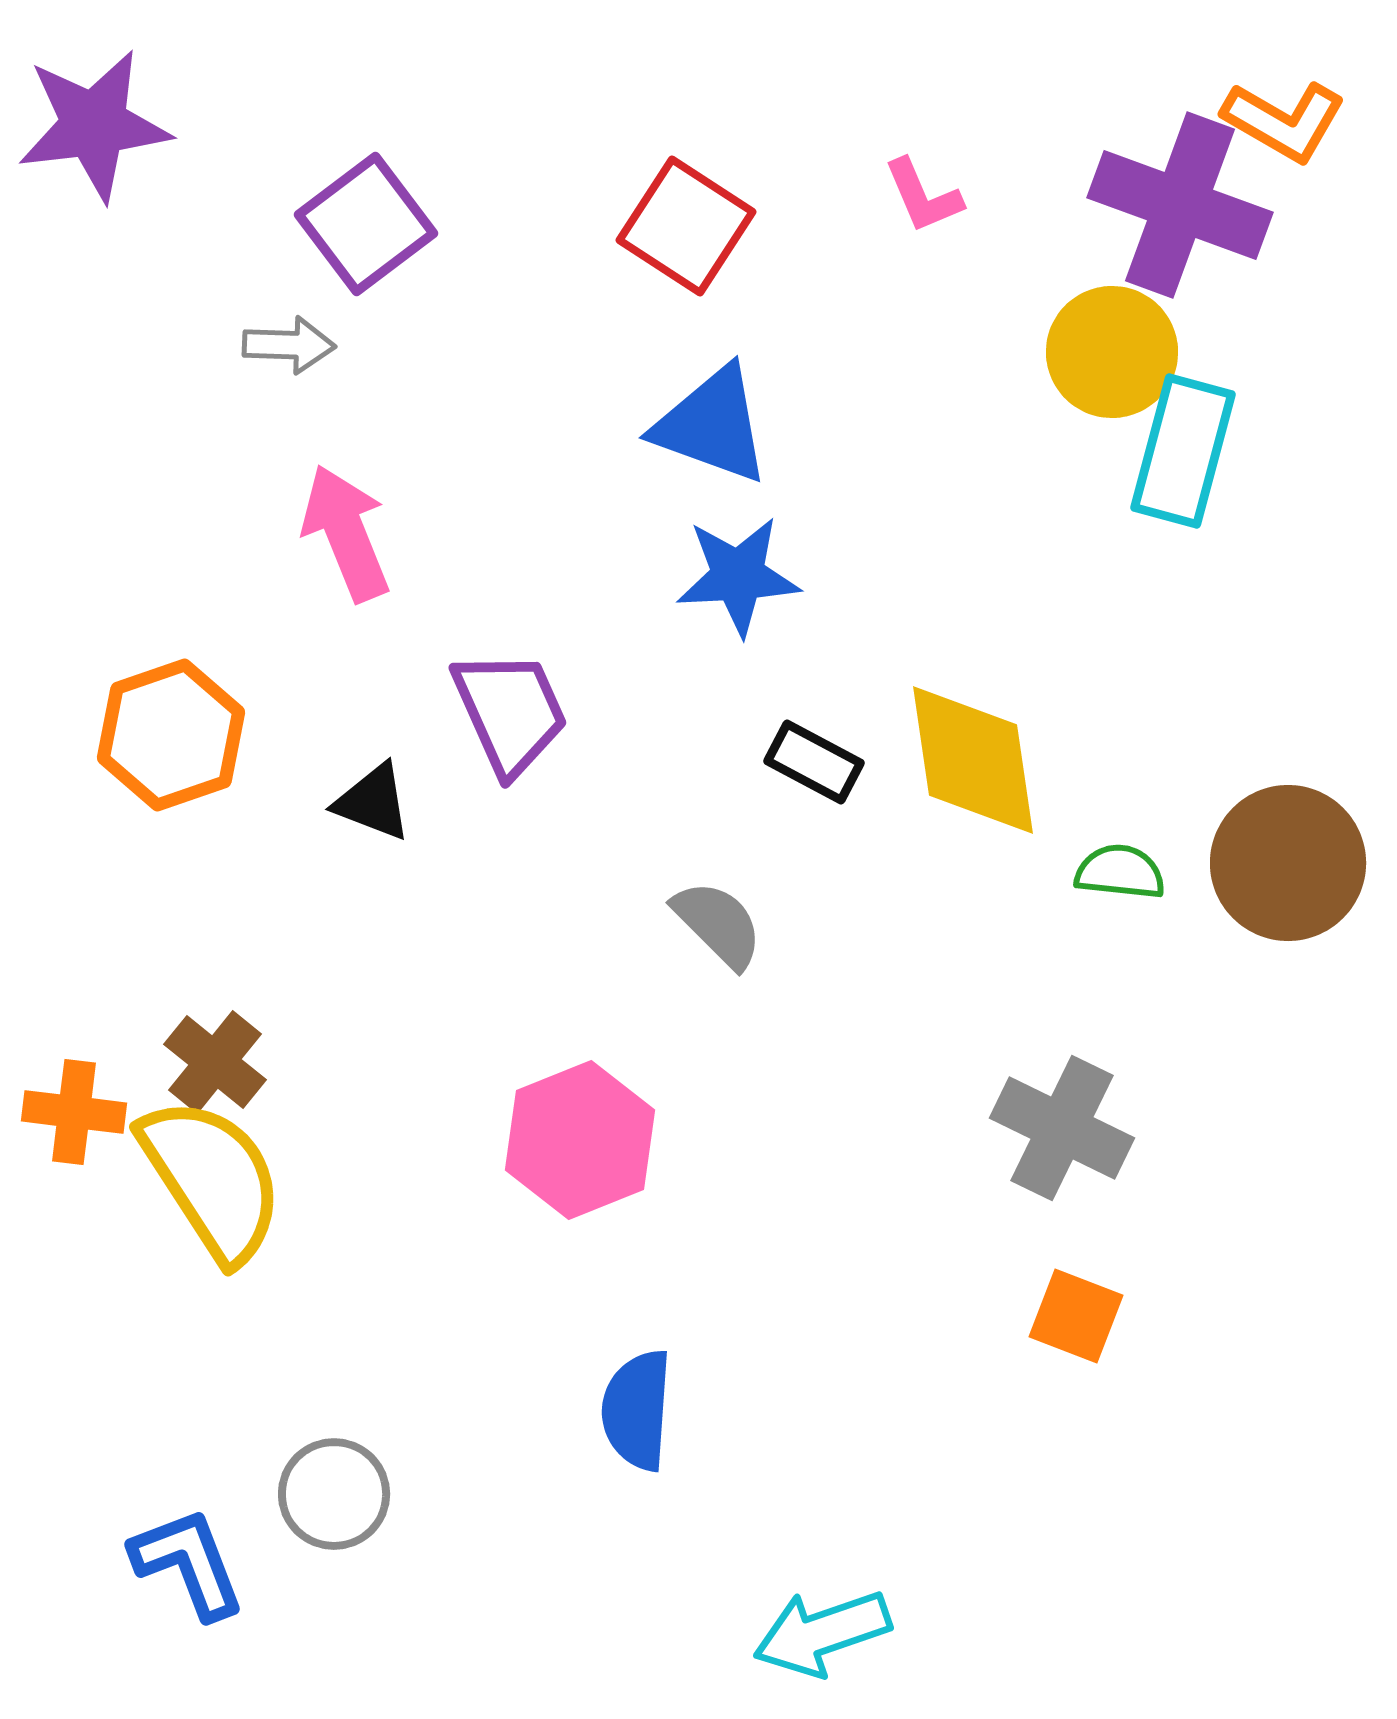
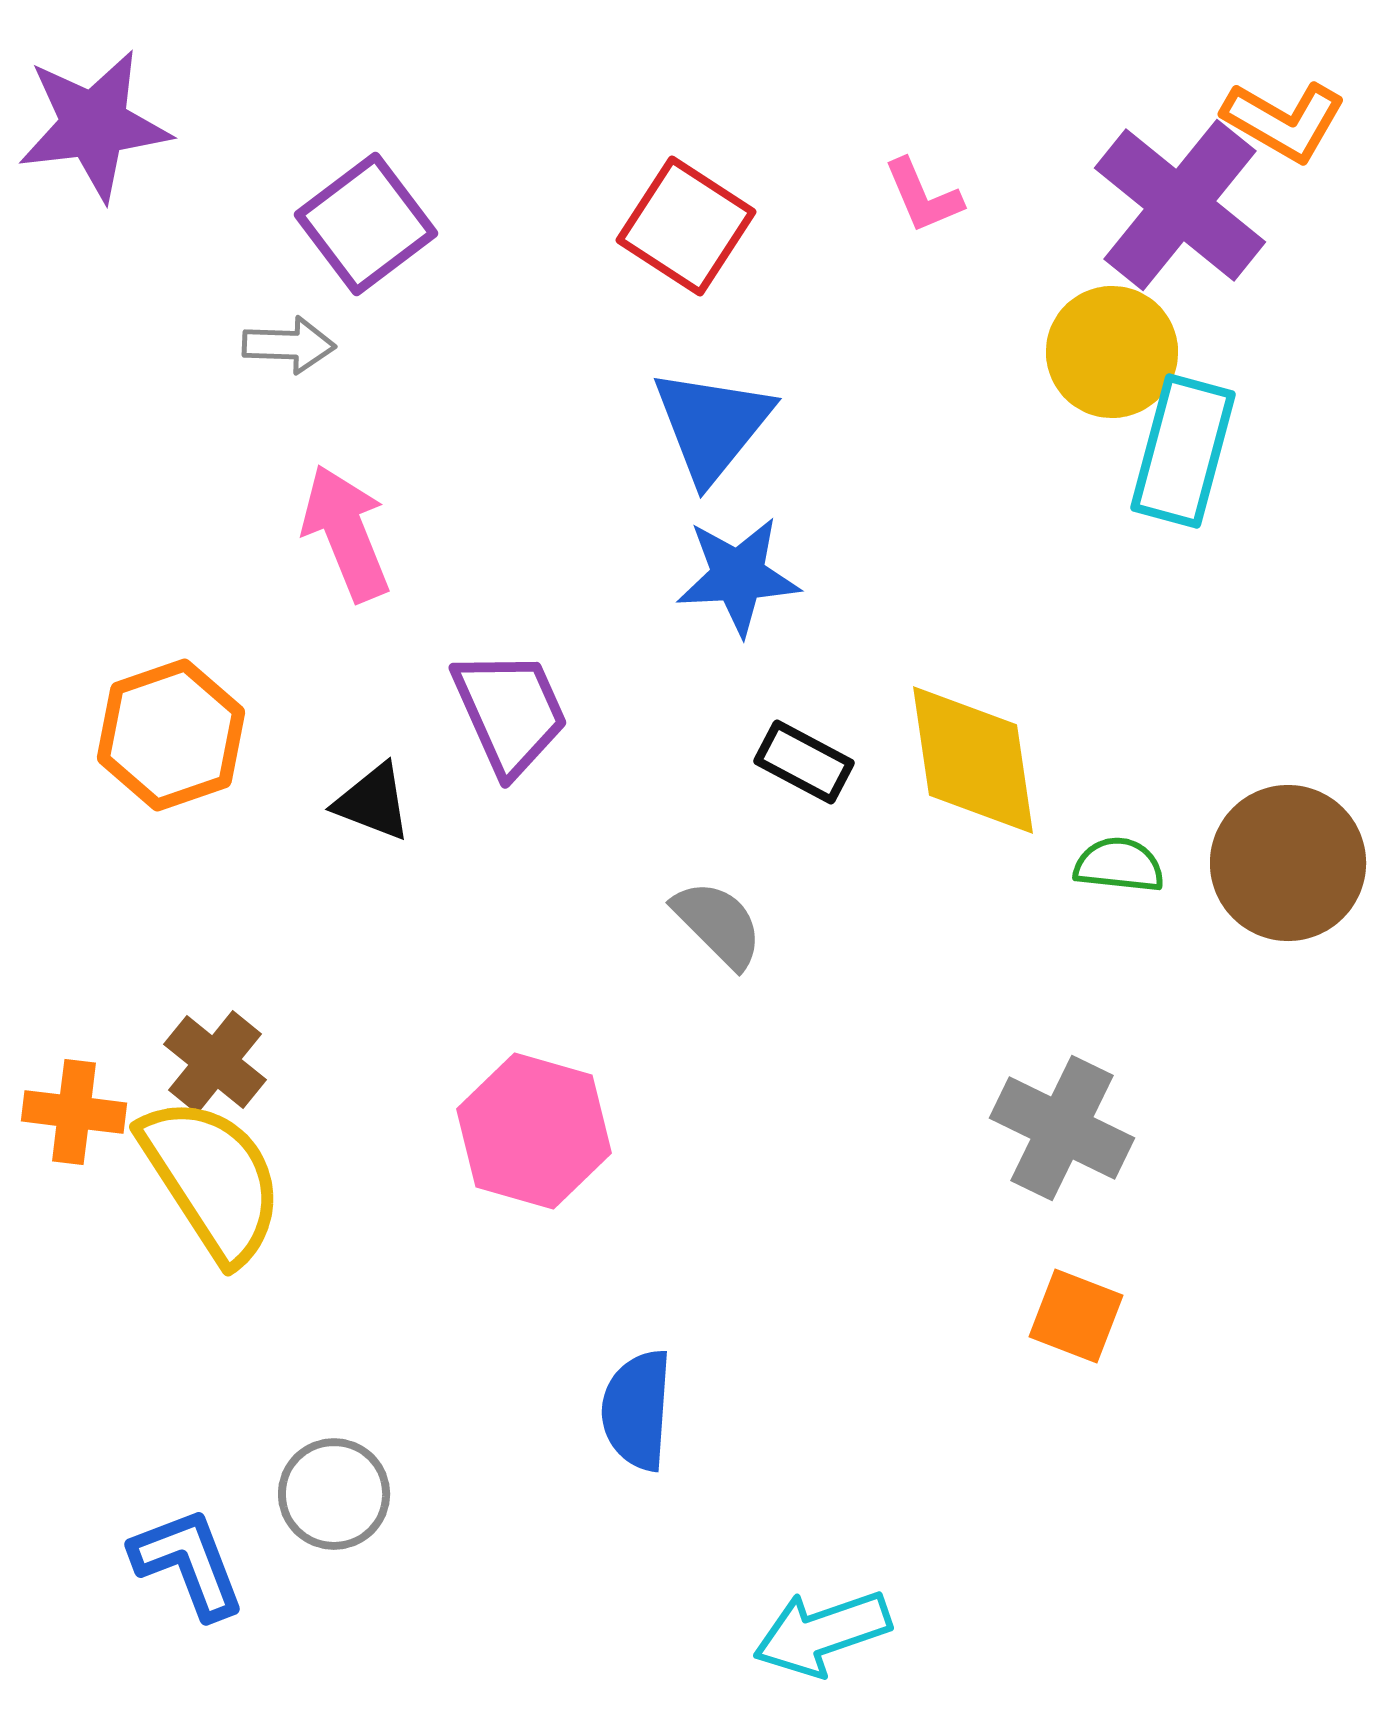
purple cross: rotated 19 degrees clockwise
blue triangle: rotated 49 degrees clockwise
black rectangle: moved 10 px left
green semicircle: moved 1 px left, 7 px up
pink hexagon: moved 46 px left, 9 px up; rotated 22 degrees counterclockwise
